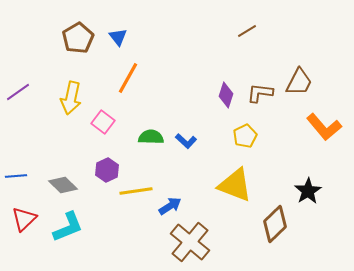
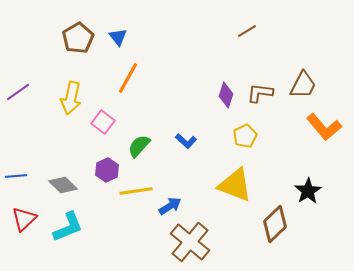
brown trapezoid: moved 4 px right, 3 px down
green semicircle: moved 12 px left, 9 px down; rotated 50 degrees counterclockwise
